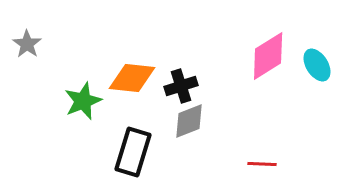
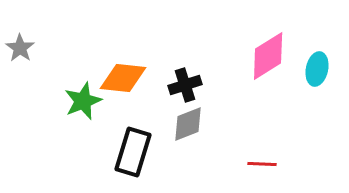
gray star: moved 7 px left, 4 px down
cyan ellipse: moved 4 px down; rotated 44 degrees clockwise
orange diamond: moved 9 px left
black cross: moved 4 px right, 1 px up
gray diamond: moved 1 px left, 3 px down
